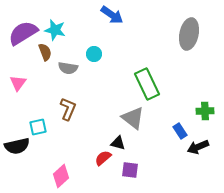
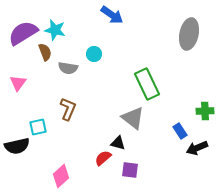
black arrow: moved 1 px left, 1 px down
